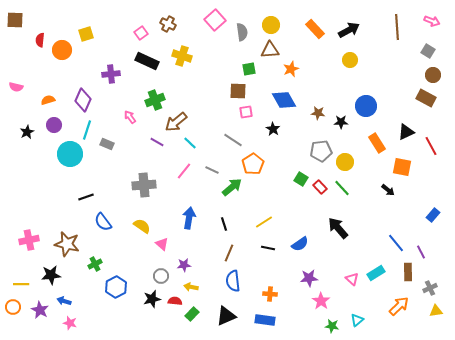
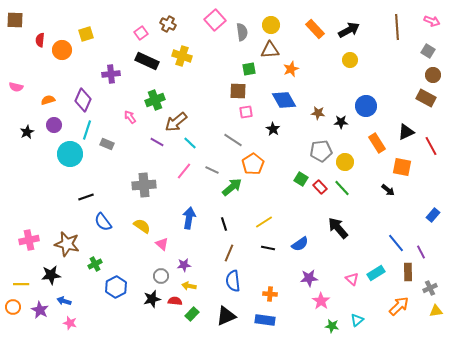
yellow arrow at (191, 287): moved 2 px left, 1 px up
